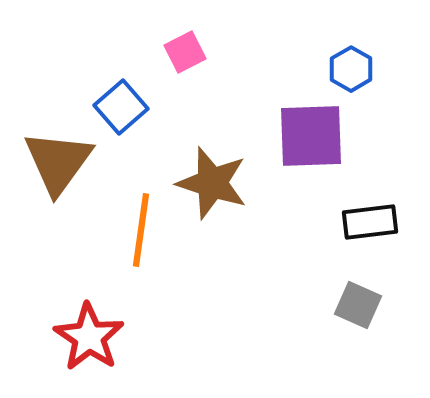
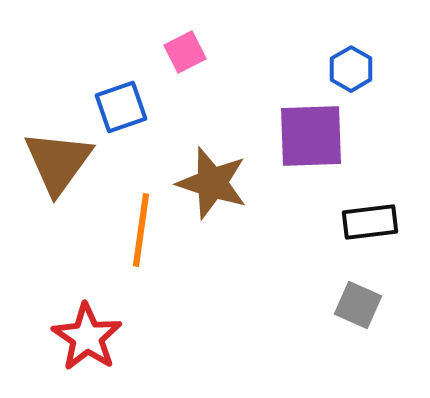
blue square: rotated 22 degrees clockwise
red star: moved 2 px left
